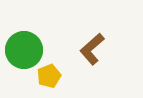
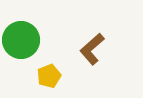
green circle: moved 3 px left, 10 px up
